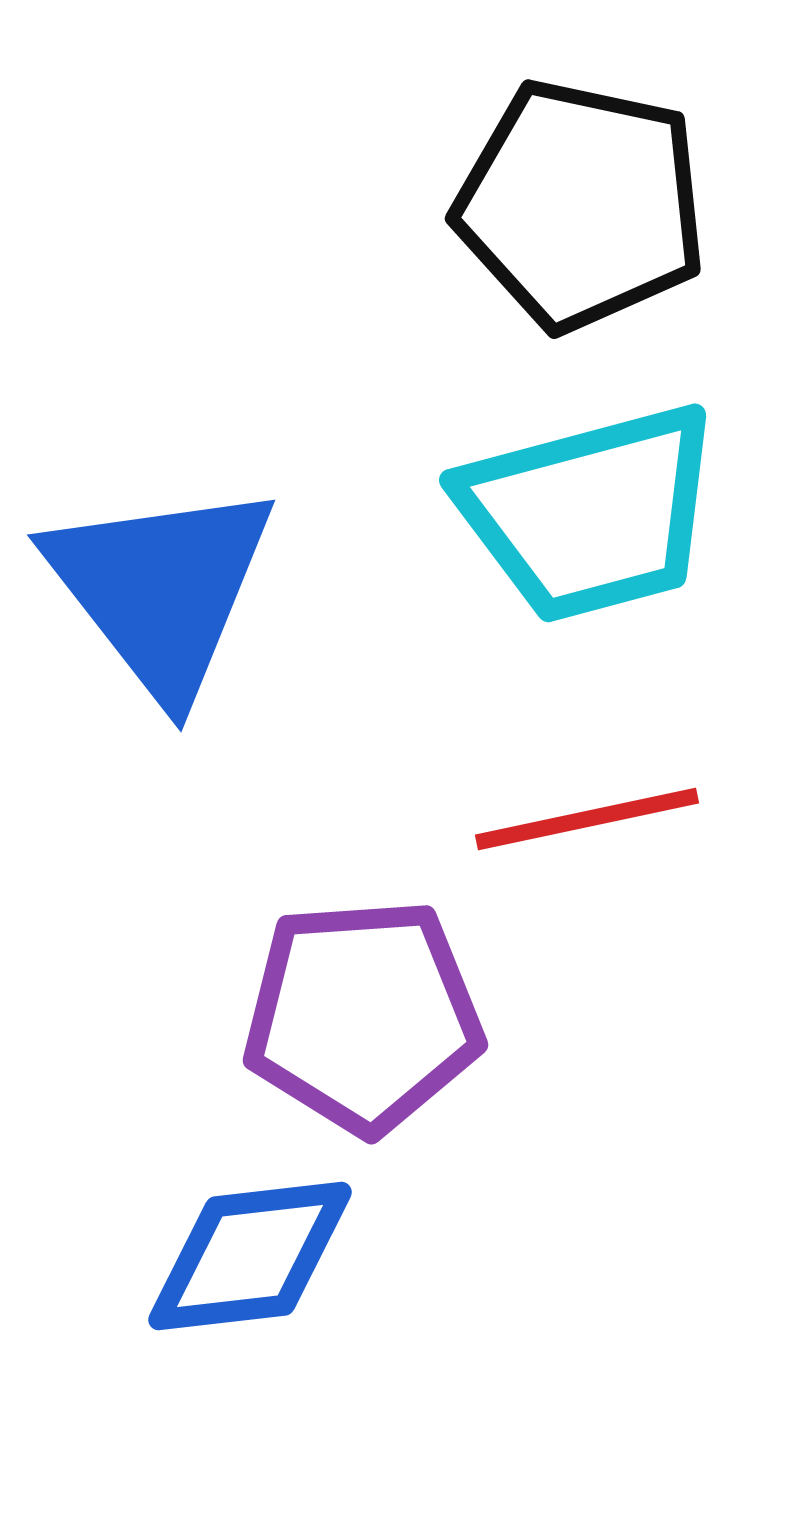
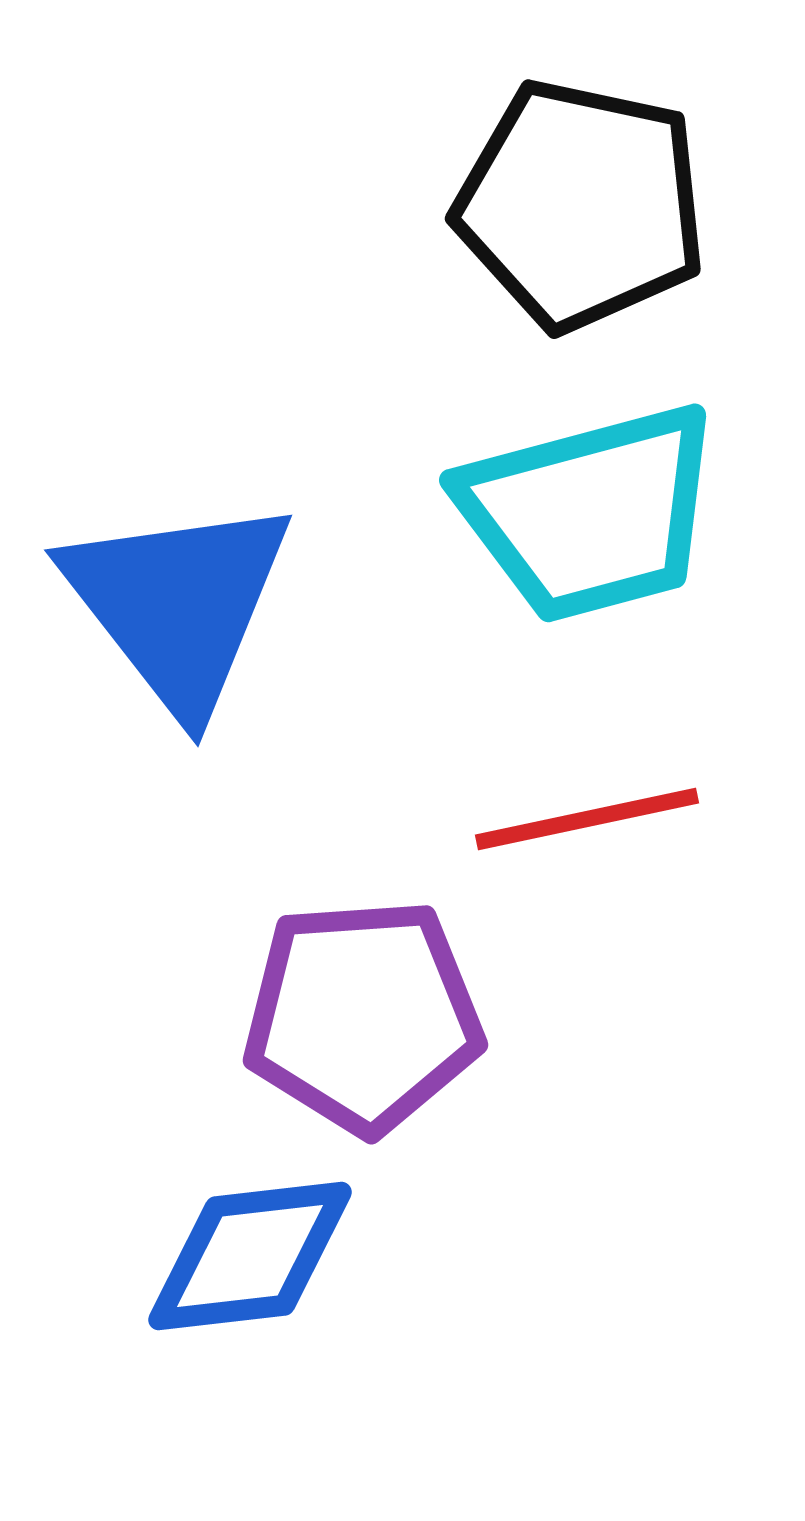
blue triangle: moved 17 px right, 15 px down
